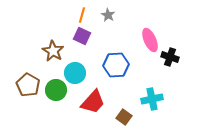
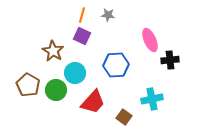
gray star: rotated 24 degrees counterclockwise
black cross: moved 3 px down; rotated 24 degrees counterclockwise
